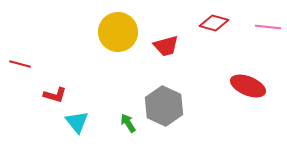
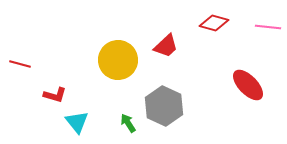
yellow circle: moved 28 px down
red trapezoid: rotated 28 degrees counterclockwise
red ellipse: moved 1 px up; rotated 24 degrees clockwise
